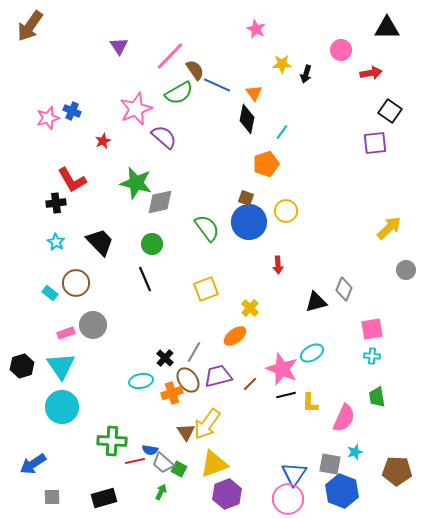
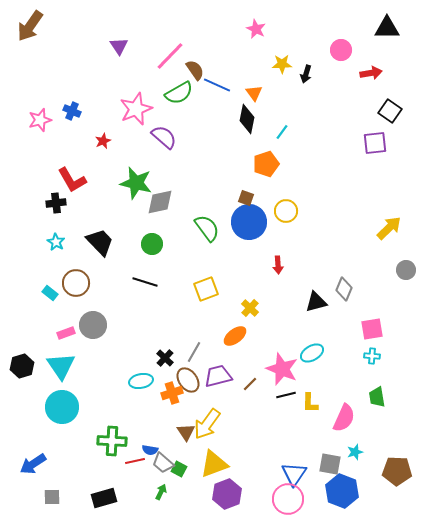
pink star at (48, 118): moved 8 px left, 2 px down
black line at (145, 279): moved 3 px down; rotated 50 degrees counterclockwise
